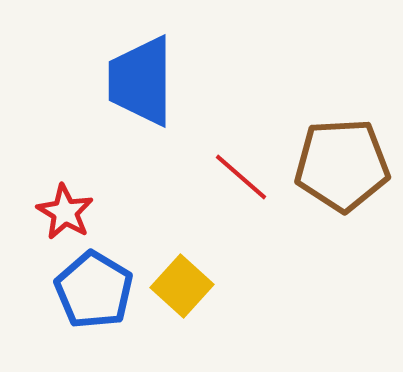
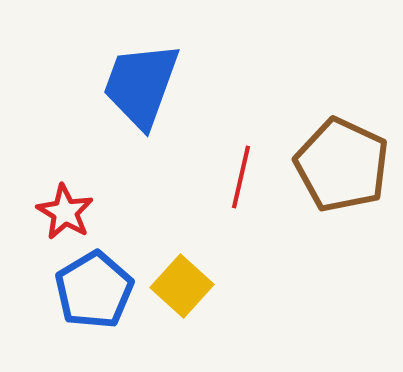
blue trapezoid: moved 4 px down; rotated 20 degrees clockwise
brown pentagon: rotated 28 degrees clockwise
red line: rotated 62 degrees clockwise
blue pentagon: rotated 10 degrees clockwise
